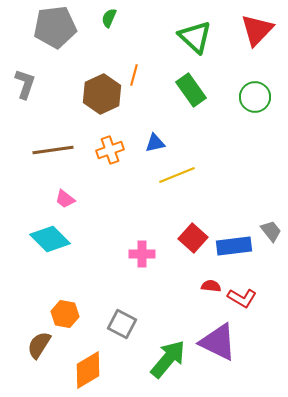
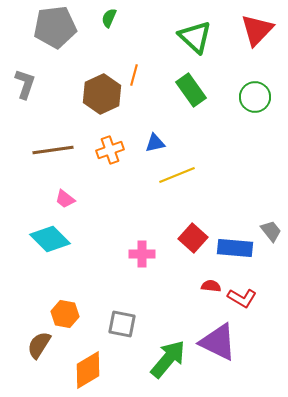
blue rectangle: moved 1 px right, 2 px down; rotated 12 degrees clockwise
gray square: rotated 16 degrees counterclockwise
